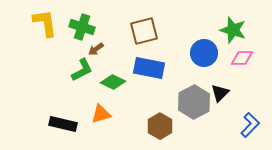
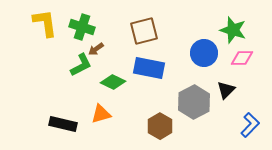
green L-shape: moved 1 px left, 5 px up
black triangle: moved 6 px right, 3 px up
